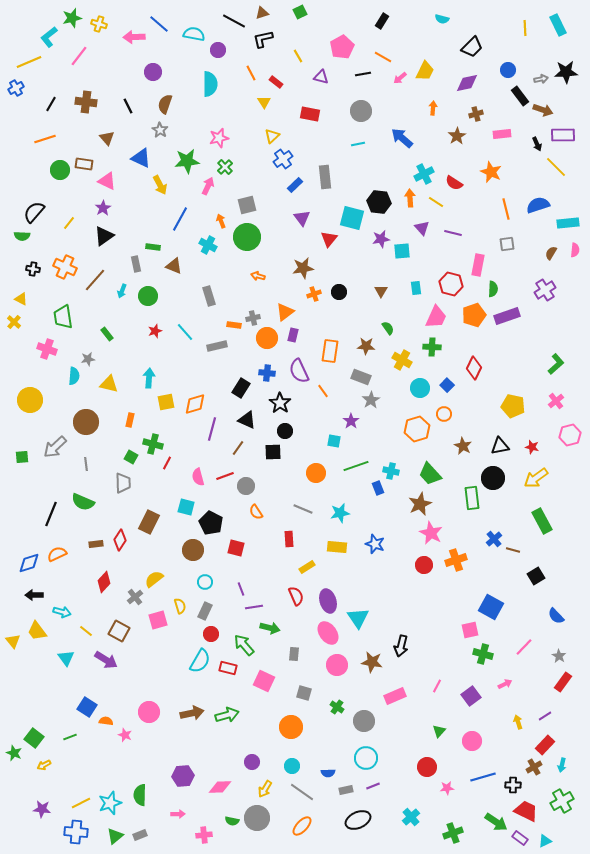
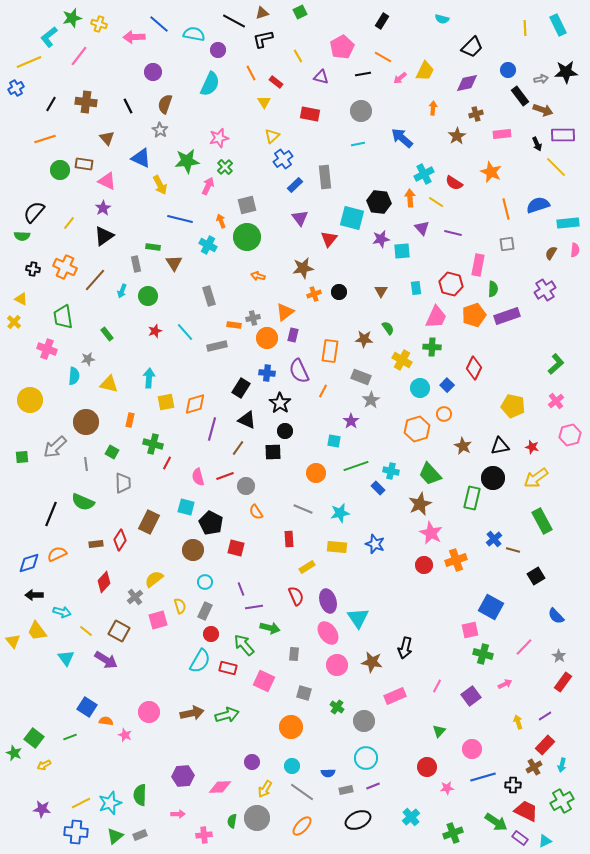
cyan semicircle at (210, 84): rotated 25 degrees clockwise
purple triangle at (302, 218): moved 2 px left
blue line at (180, 219): rotated 75 degrees clockwise
brown triangle at (174, 266): moved 3 px up; rotated 36 degrees clockwise
brown star at (366, 346): moved 2 px left, 7 px up
orange line at (323, 391): rotated 64 degrees clockwise
green square at (131, 457): moved 19 px left, 5 px up
blue rectangle at (378, 488): rotated 24 degrees counterclockwise
green rectangle at (472, 498): rotated 20 degrees clockwise
black arrow at (401, 646): moved 4 px right, 2 px down
pink circle at (472, 741): moved 8 px down
green semicircle at (232, 821): rotated 88 degrees clockwise
